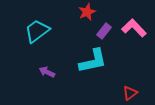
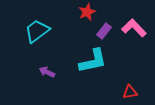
red triangle: moved 1 px up; rotated 28 degrees clockwise
